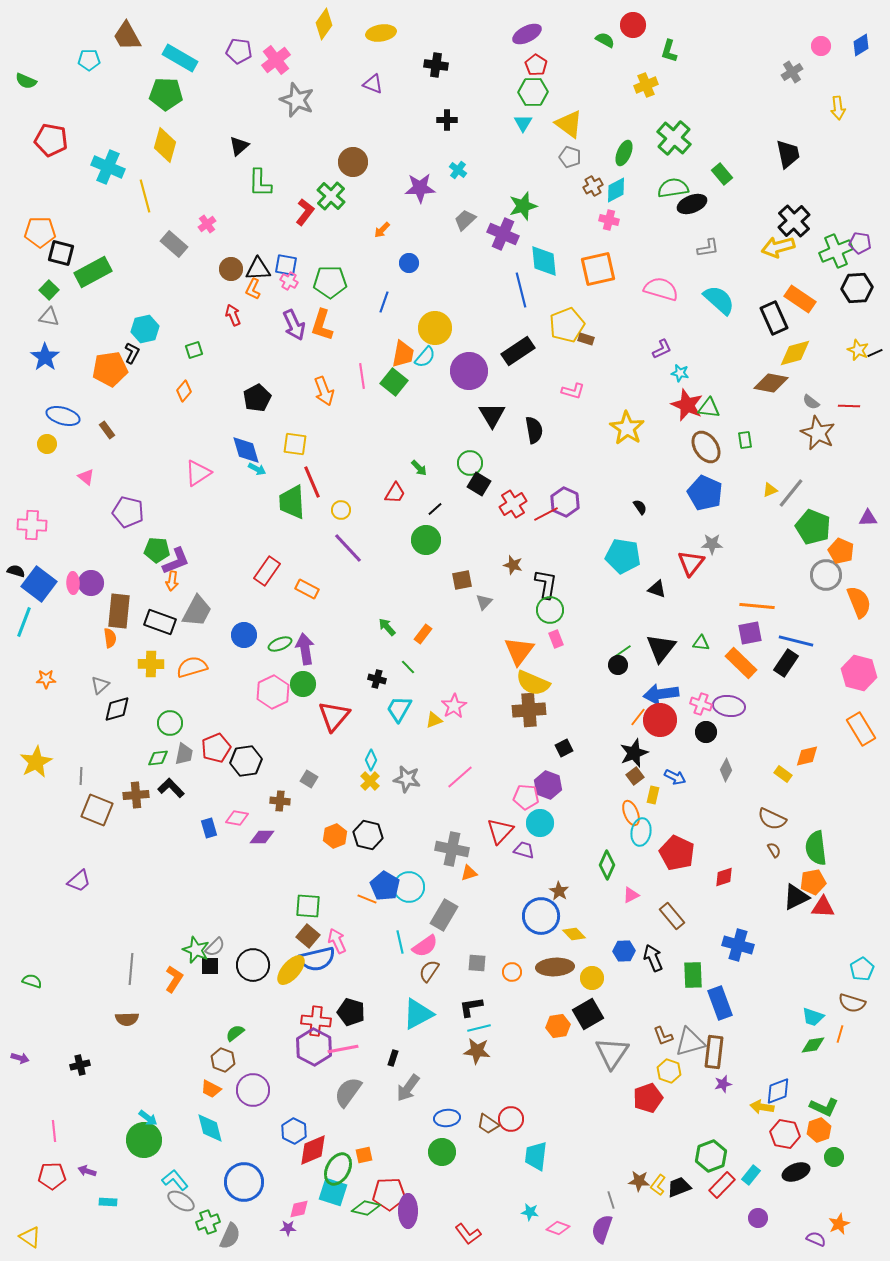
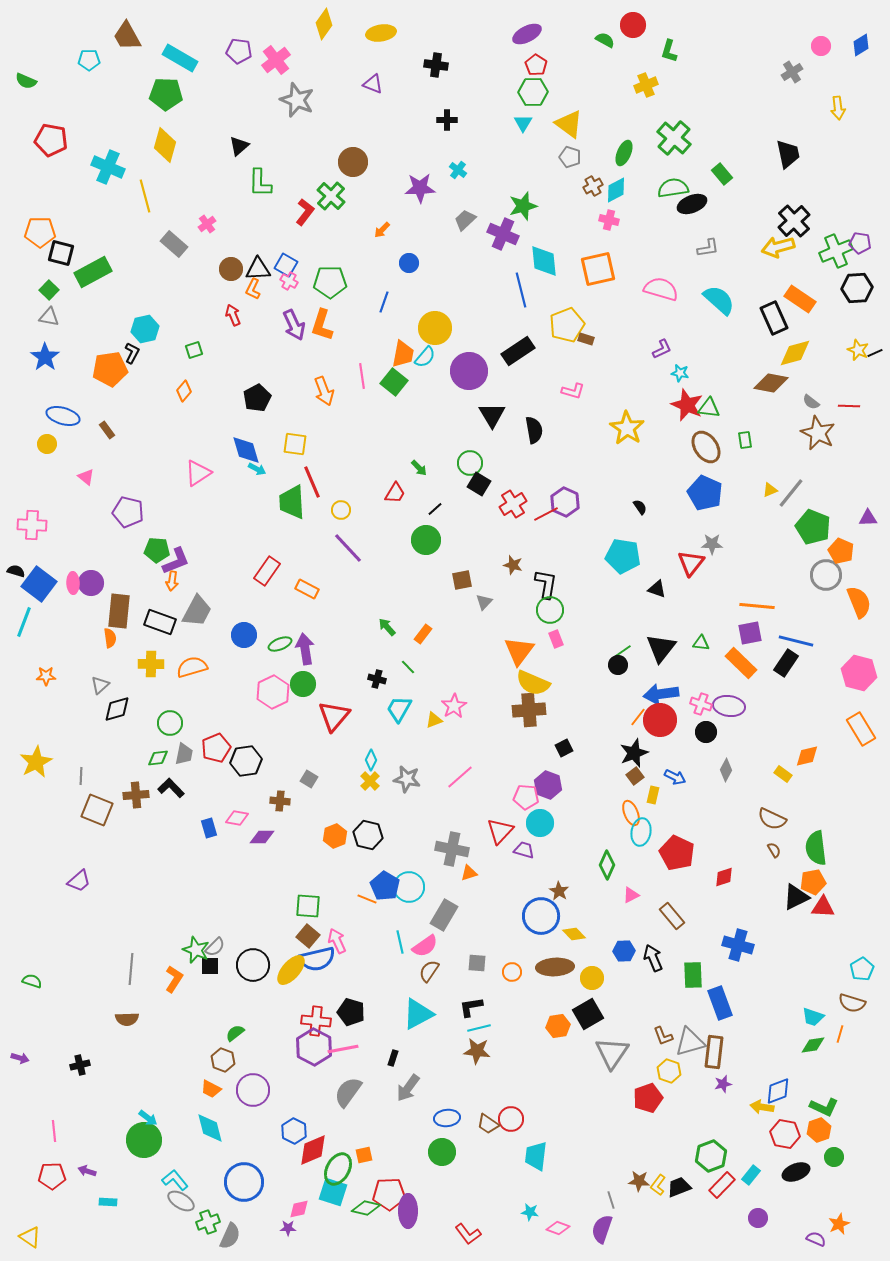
blue square at (286, 265): rotated 20 degrees clockwise
orange star at (46, 679): moved 3 px up
